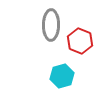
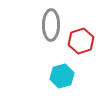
red hexagon: moved 1 px right; rotated 20 degrees clockwise
